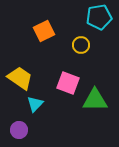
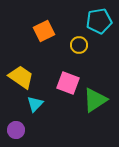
cyan pentagon: moved 4 px down
yellow circle: moved 2 px left
yellow trapezoid: moved 1 px right, 1 px up
green triangle: rotated 32 degrees counterclockwise
purple circle: moved 3 px left
